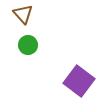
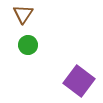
brown triangle: rotated 15 degrees clockwise
